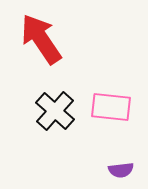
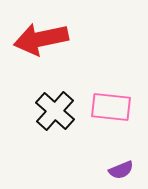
red arrow: rotated 68 degrees counterclockwise
purple semicircle: rotated 15 degrees counterclockwise
